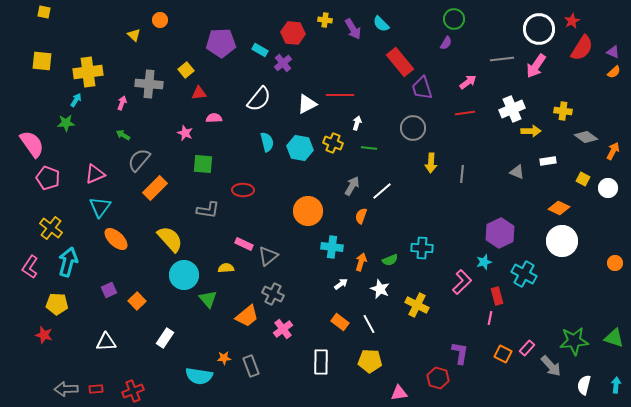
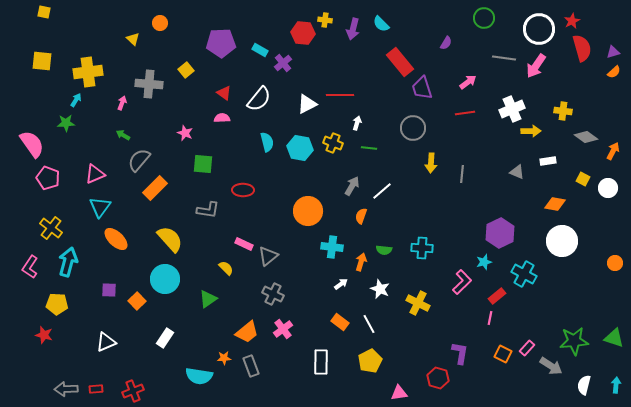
green circle at (454, 19): moved 30 px right, 1 px up
orange circle at (160, 20): moved 3 px down
purple arrow at (353, 29): rotated 45 degrees clockwise
red hexagon at (293, 33): moved 10 px right
yellow triangle at (134, 35): moved 1 px left, 4 px down
red semicircle at (582, 48): rotated 48 degrees counterclockwise
purple triangle at (613, 52): rotated 40 degrees counterclockwise
gray line at (502, 59): moved 2 px right, 1 px up; rotated 15 degrees clockwise
red triangle at (199, 93): moved 25 px right; rotated 42 degrees clockwise
pink semicircle at (214, 118): moved 8 px right
orange diamond at (559, 208): moved 4 px left, 4 px up; rotated 15 degrees counterclockwise
green semicircle at (390, 260): moved 6 px left, 10 px up; rotated 28 degrees clockwise
yellow semicircle at (226, 268): rotated 49 degrees clockwise
cyan circle at (184, 275): moved 19 px left, 4 px down
purple square at (109, 290): rotated 28 degrees clockwise
red rectangle at (497, 296): rotated 66 degrees clockwise
green triangle at (208, 299): rotated 36 degrees clockwise
yellow cross at (417, 305): moved 1 px right, 2 px up
orange trapezoid at (247, 316): moved 16 px down
white triangle at (106, 342): rotated 20 degrees counterclockwise
yellow pentagon at (370, 361): rotated 30 degrees counterclockwise
gray arrow at (551, 366): rotated 15 degrees counterclockwise
